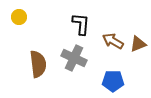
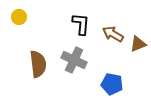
brown arrow: moved 7 px up
gray cross: moved 2 px down
blue pentagon: moved 1 px left, 3 px down; rotated 10 degrees clockwise
